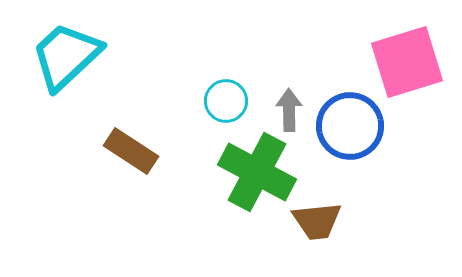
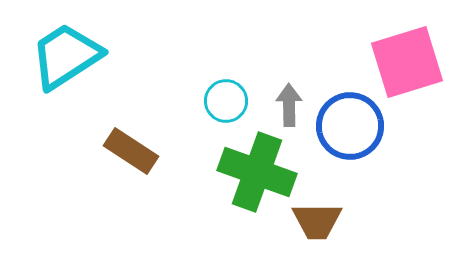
cyan trapezoid: rotated 10 degrees clockwise
gray arrow: moved 5 px up
green cross: rotated 8 degrees counterclockwise
brown trapezoid: rotated 6 degrees clockwise
